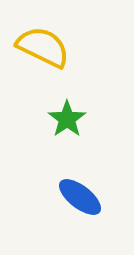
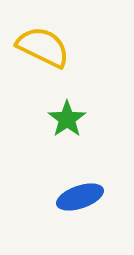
blue ellipse: rotated 57 degrees counterclockwise
